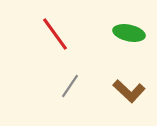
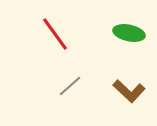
gray line: rotated 15 degrees clockwise
